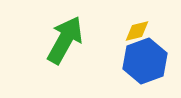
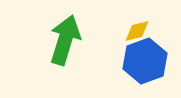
green arrow: rotated 12 degrees counterclockwise
